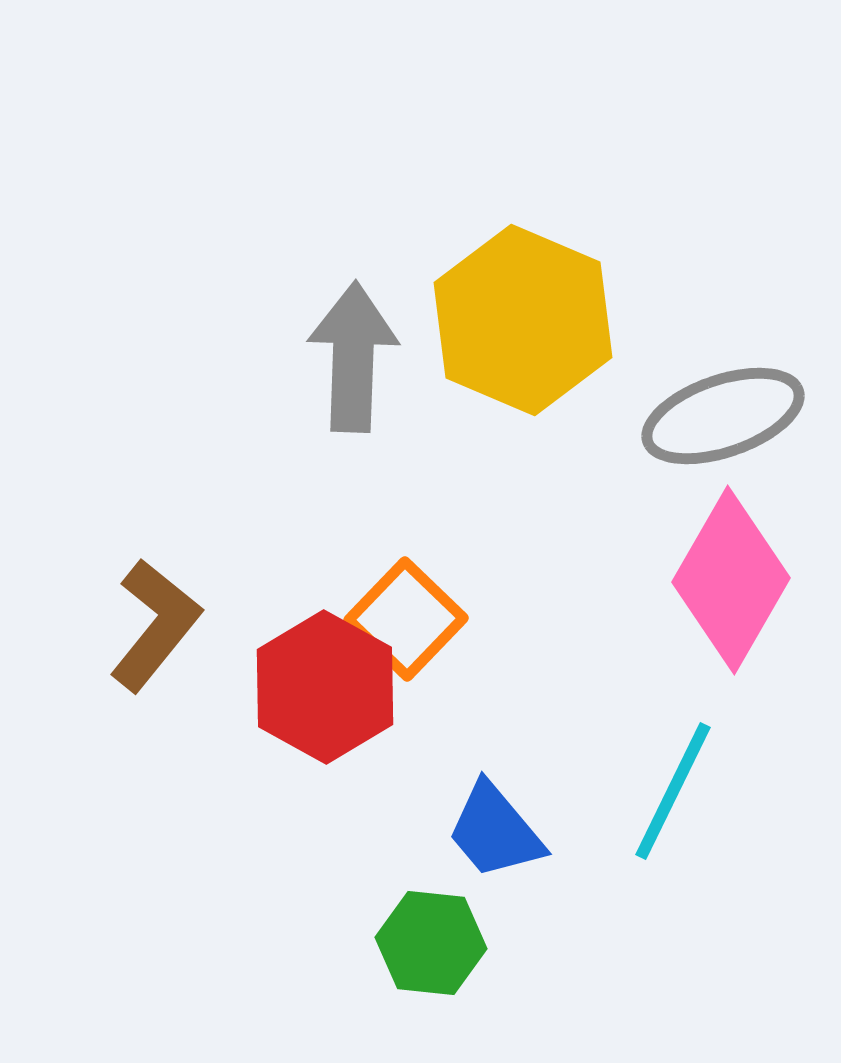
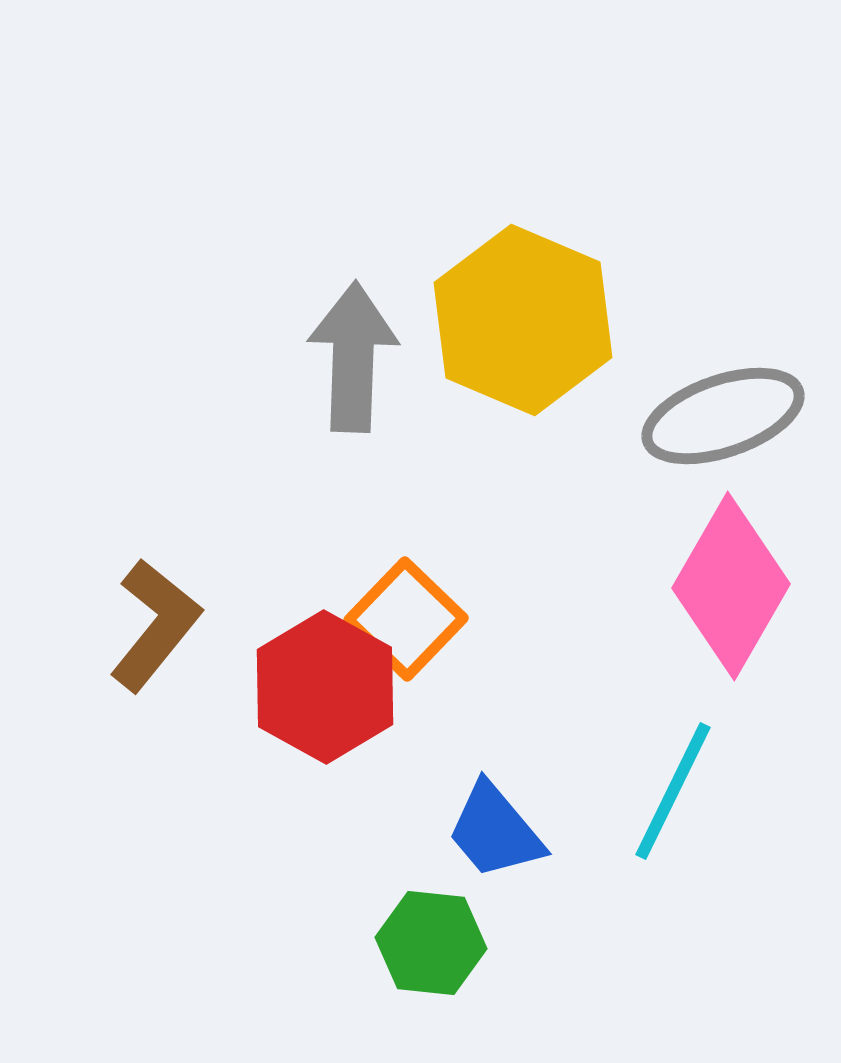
pink diamond: moved 6 px down
